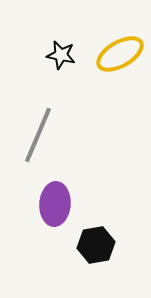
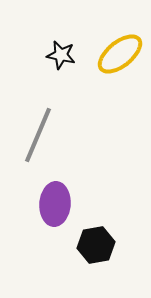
yellow ellipse: rotated 9 degrees counterclockwise
